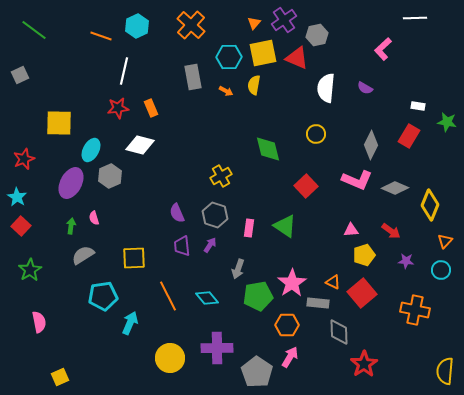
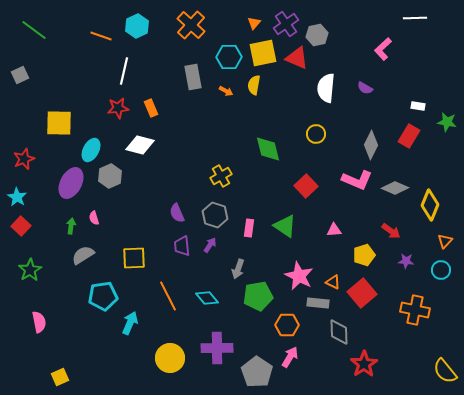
purple cross at (284, 20): moved 2 px right, 4 px down
pink triangle at (351, 230): moved 17 px left
pink star at (292, 283): moved 7 px right, 7 px up; rotated 12 degrees counterclockwise
yellow semicircle at (445, 371): rotated 44 degrees counterclockwise
